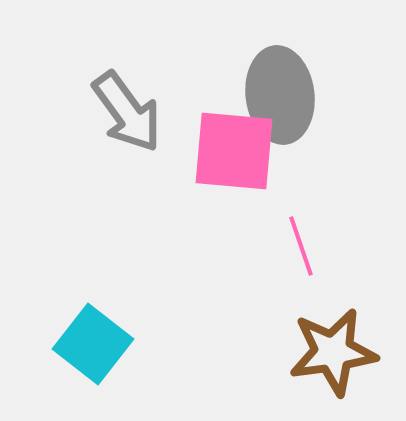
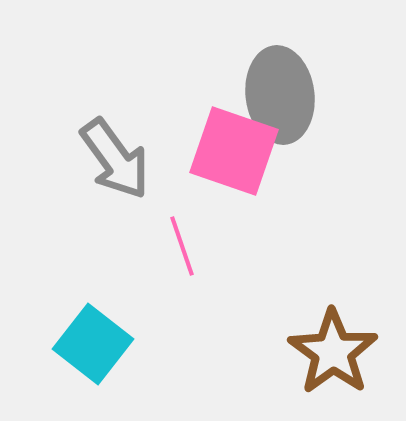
gray arrow: moved 12 px left, 47 px down
pink square: rotated 14 degrees clockwise
pink line: moved 119 px left
brown star: rotated 28 degrees counterclockwise
